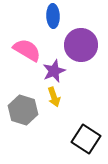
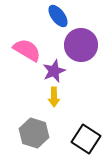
blue ellipse: moved 5 px right; rotated 35 degrees counterclockwise
yellow arrow: rotated 18 degrees clockwise
gray hexagon: moved 11 px right, 23 px down
